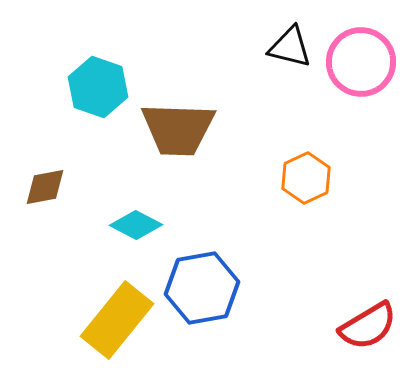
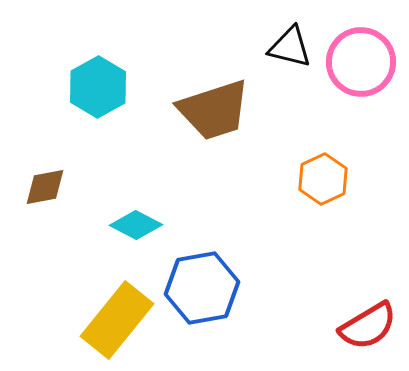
cyan hexagon: rotated 12 degrees clockwise
brown trapezoid: moved 36 px right, 19 px up; rotated 20 degrees counterclockwise
orange hexagon: moved 17 px right, 1 px down
